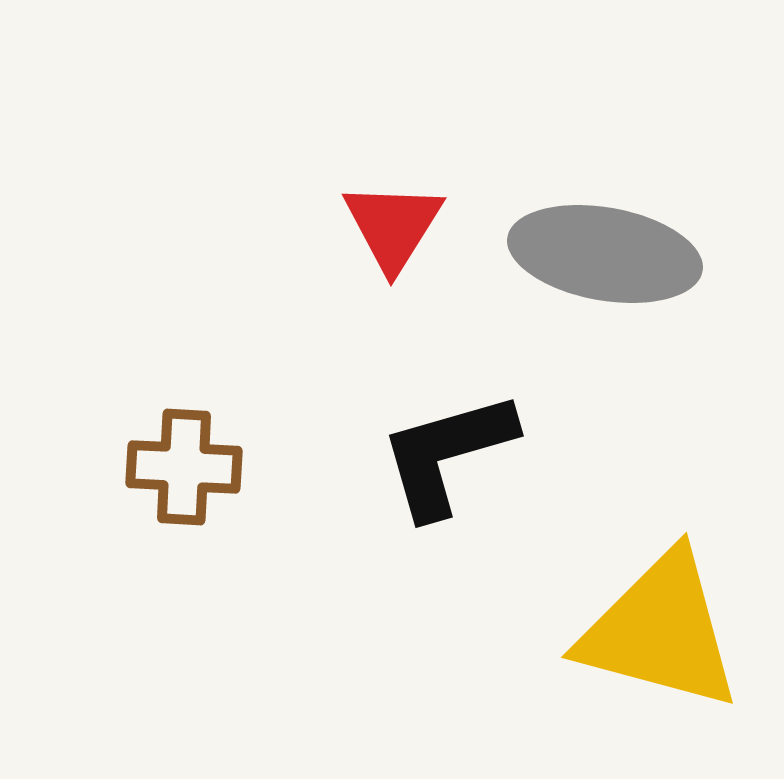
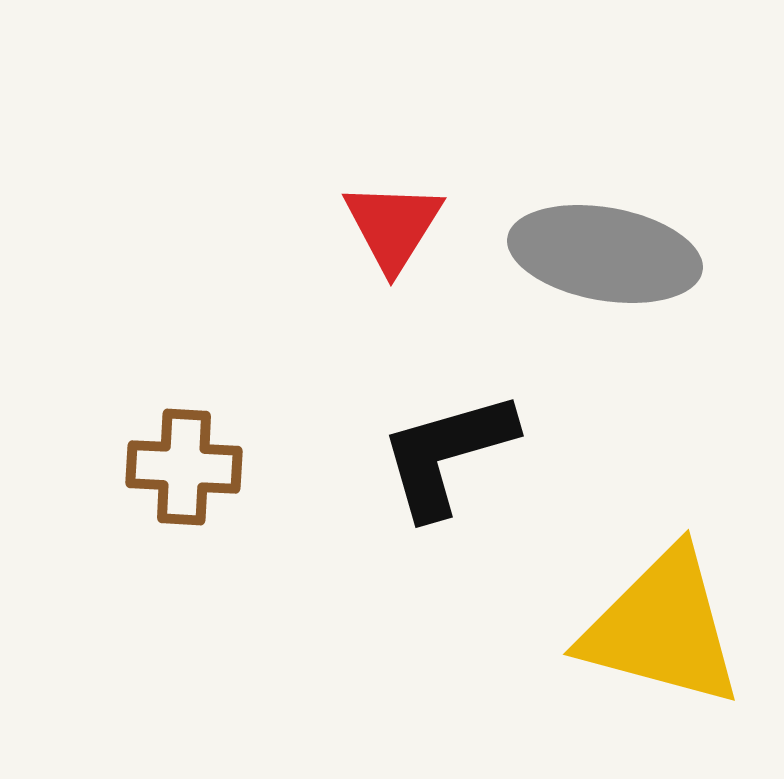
yellow triangle: moved 2 px right, 3 px up
